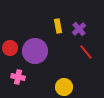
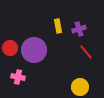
purple cross: rotated 24 degrees clockwise
purple circle: moved 1 px left, 1 px up
yellow circle: moved 16 px right
